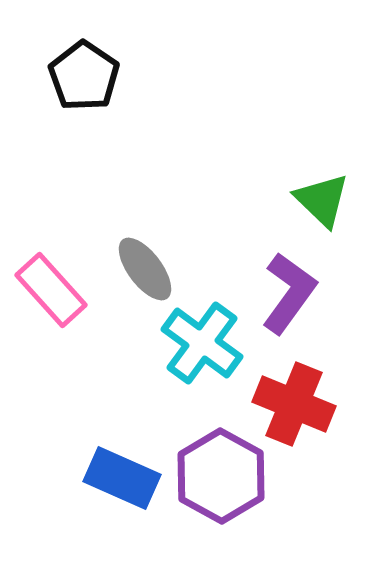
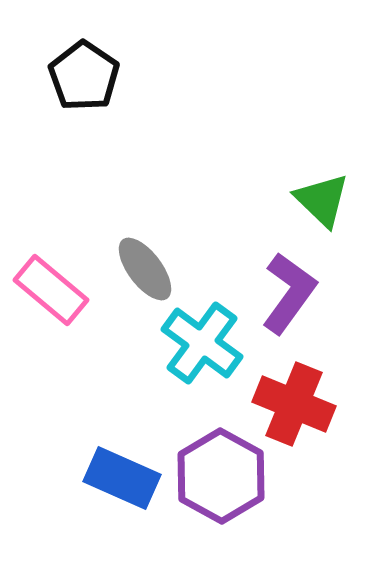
pink rectangle: rotated 8 degrees counterclockwise
